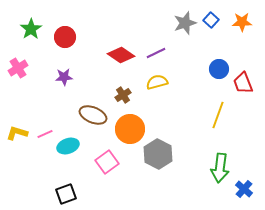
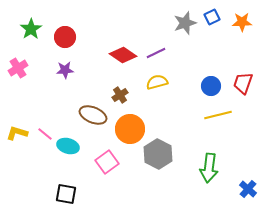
blue square: moved 1 px right, 3 px up; rotated 21 degrees clockwise
red diamond: moved 2 px right
blue circle: moved 8 px left, 17 px down
purple star: moved 1 px right, 7 px up
red trapezoid: rotated 40 degrees clockwise
brown cross: moved 3 px left
yellow line: rotated 56 degrees clockwise
pink line: rotated 63 degrees clockwise
cyan ellipse: rotated 35 degrees clockwise
green arrow: moved 11 px left
blue cross: moved 4 px right
black square: rotated 30 degrees clockwise
